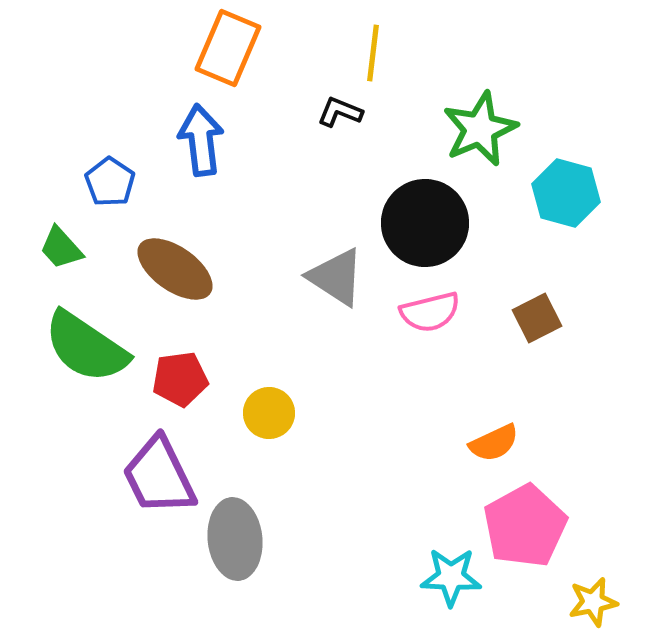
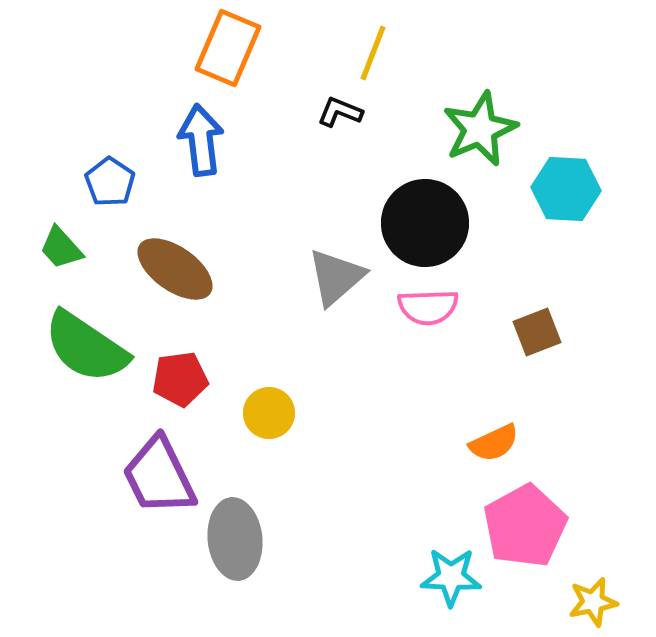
yellow line: rotated 14 degrees clockwise
cyan hexagon: moved 4 px up; rotated 12 degrees counterclockwise
gray triangle: rotated 46 degrees clockwise
pink semicircle: moved 2 px left, 5 px up; rotated 12 degrees clockwise
brown square: moved 14 px down; rotated 6 degrees clockwise
